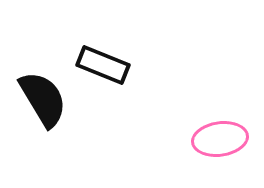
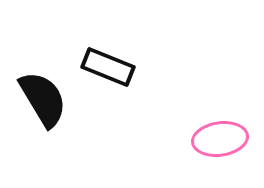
black rectangle: moved 5 px right, 2 px down
